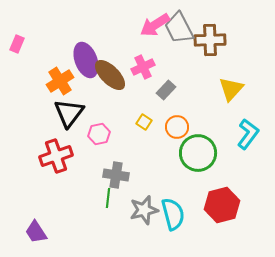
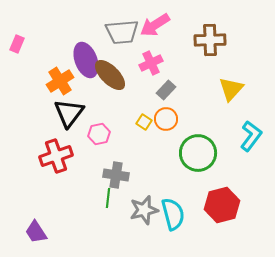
gray trapezoid: moved 57 px left, 4 px down; rotated 68 degrees counterclockwise
pink cross: moved 8 px right, 4 px up
orange circle: moved 11 px left, 8 px up
cyan L-shape: moved 3 px right, 2 px down
